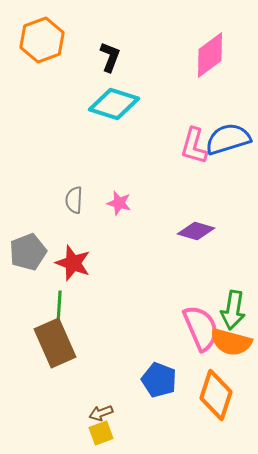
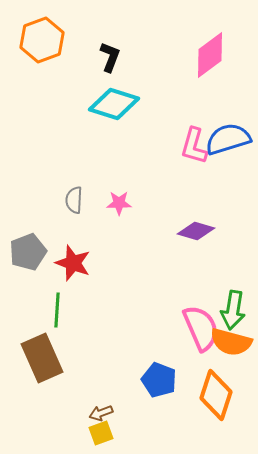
pink star: rotated 15 degrees counterclockwise
green line: moved 2 px left, 2 px down
brown rectangle: moved 13 px left, 15 px down
